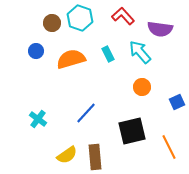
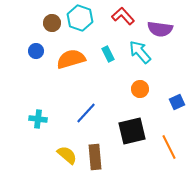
orange circle: moved 2 px left, 2 px down
cyan cross: rotated 30 degrees counterclockwise
yellow semicircle: rotated 105 degrees counterclockwise
